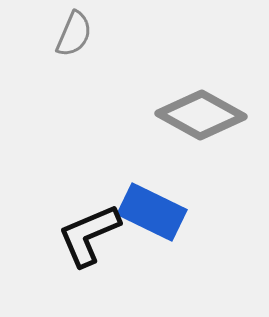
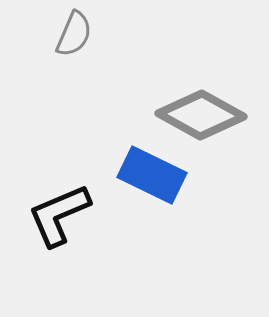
blue rectangle: moved 37 px up
black L-shape: moved 30 px left, 20 px up
